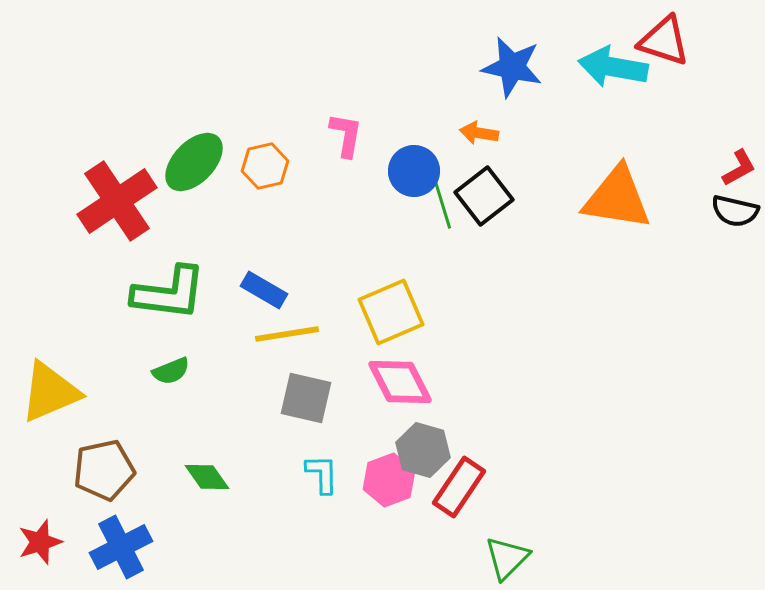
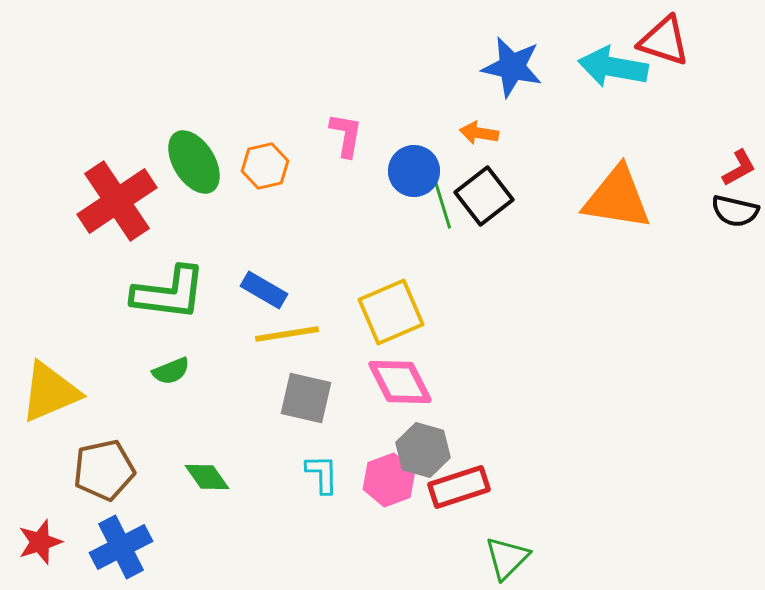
green ellipse: rotated 76 degrees counterclockwise
red rectangle: rotated 38 degrees clockwise
